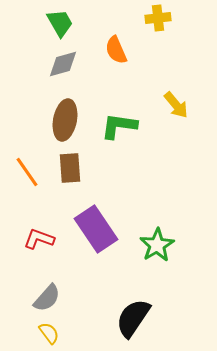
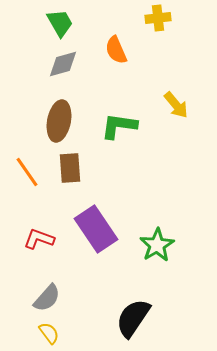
brown ellipse: moved 6 px left, 1 px down
